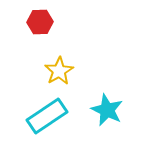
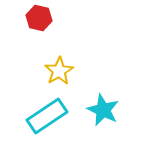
red hexagon: moved 1 px left, 4 px up; rotated 15 degrees clockwise
cyan star: moved 4 px left
